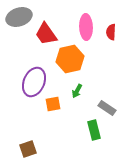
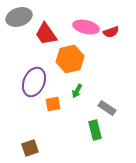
pink ellipse: rotated 75 degrees counterclockwise
red semicircle: rotated 112 degrees counterclockwise
green rectangle: moved 1 px right
brown square: moved 2 px right, 1 px up
